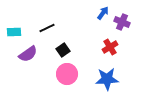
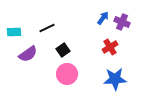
blue arrow: moved 5 px down
blue star: moved 8 px right
